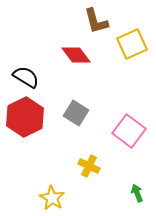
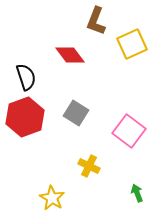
brown L-shape: rotated 36 degrees clockwise
red diamond: moved 6 px left
black semicircle: rotated 40 degrees clockwise
red hexagon: rotated 6 degrees clockwise
